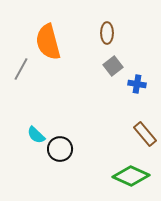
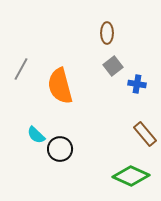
orange semicircle: moved 12 px right, 44 px down
